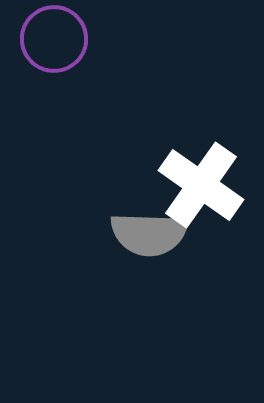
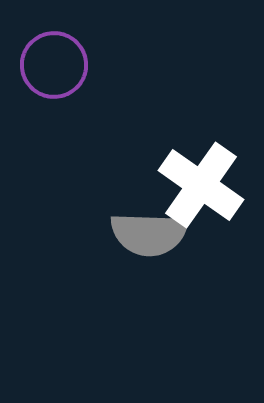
purple circle: moved 26 px down
